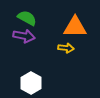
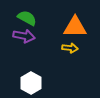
yellow arrow: moved 4 px right
